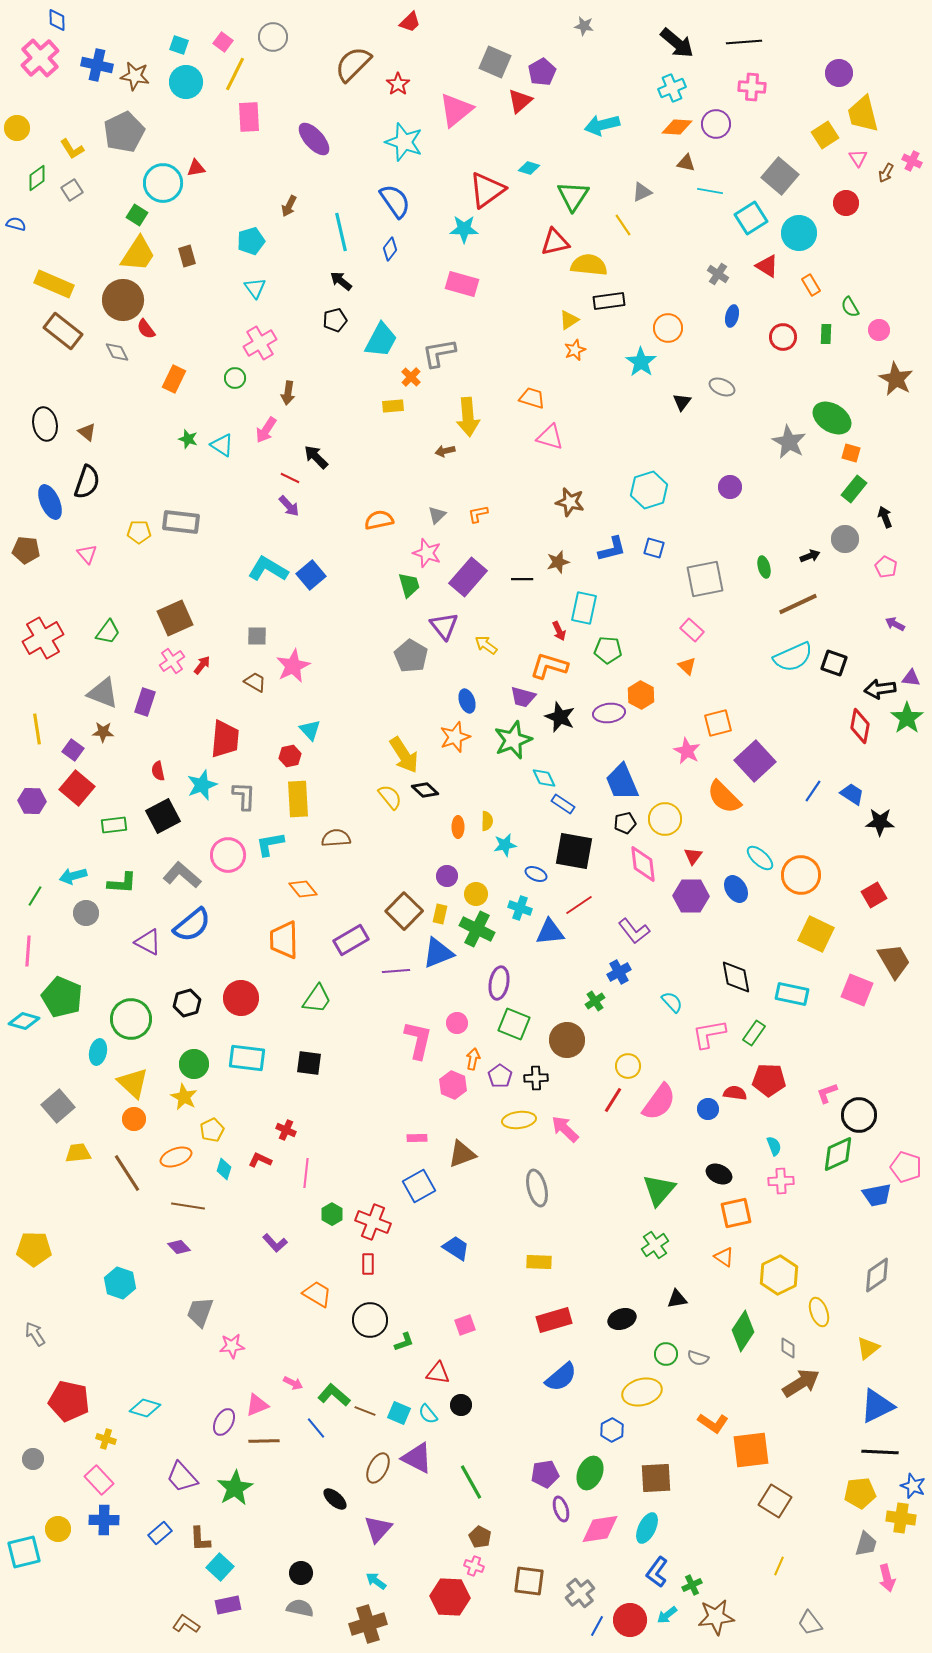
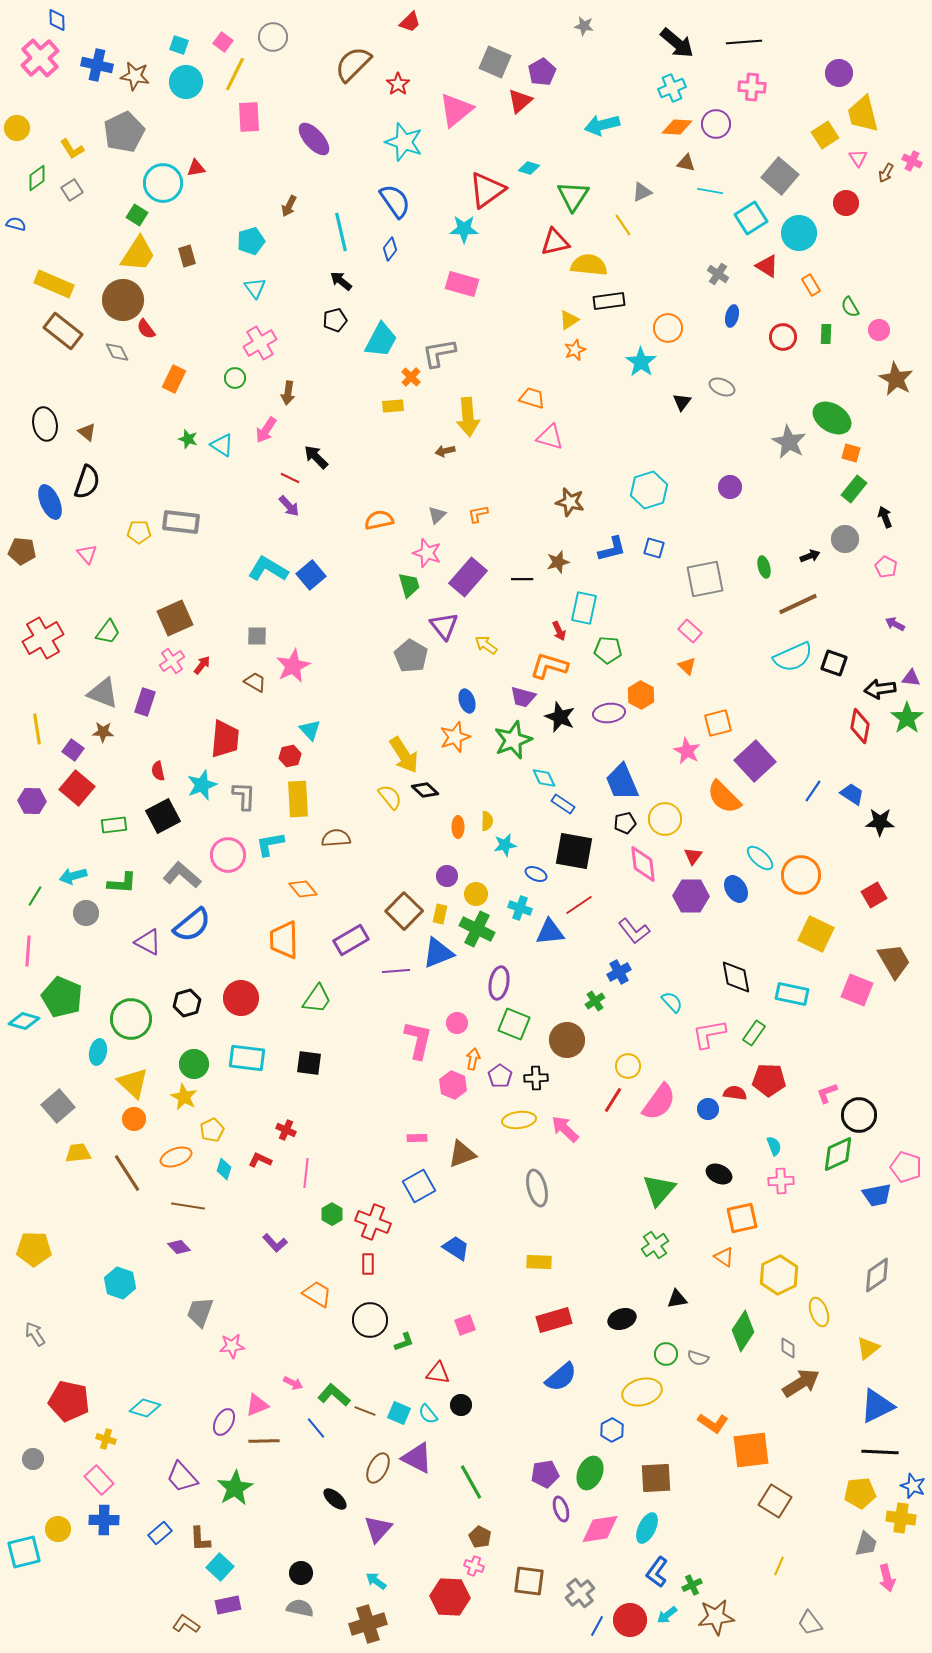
brown pentagon at (26, 550): moved 4 px left, 1 px down
pink rectangle at (692, 630): moved 2 px left, 1 px down
orange square at (736, 1213): moved 6 px right, 5 px down
